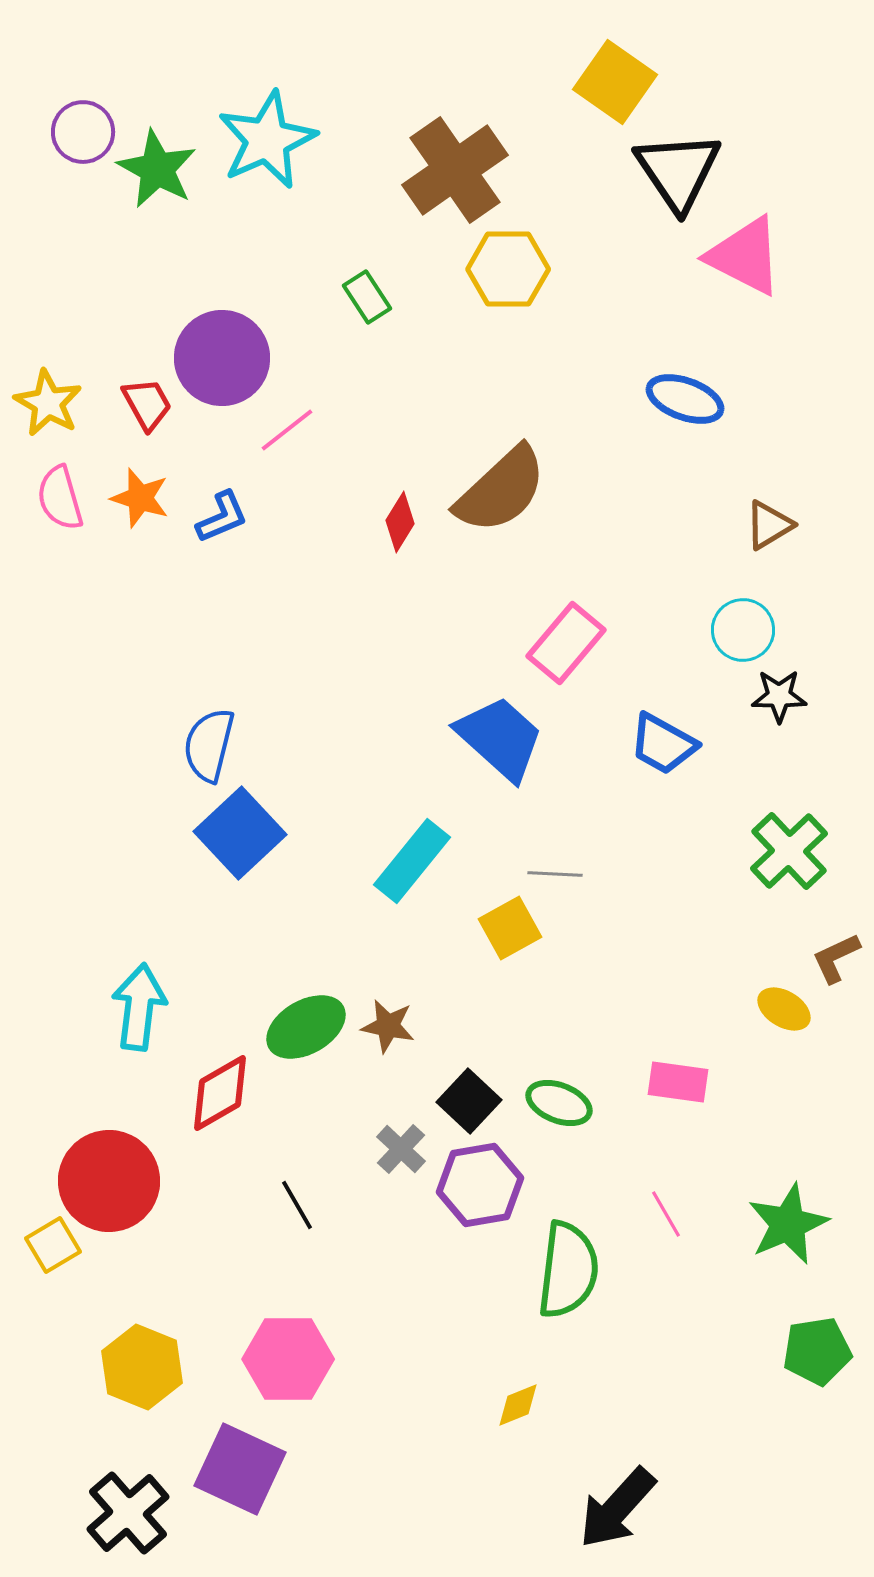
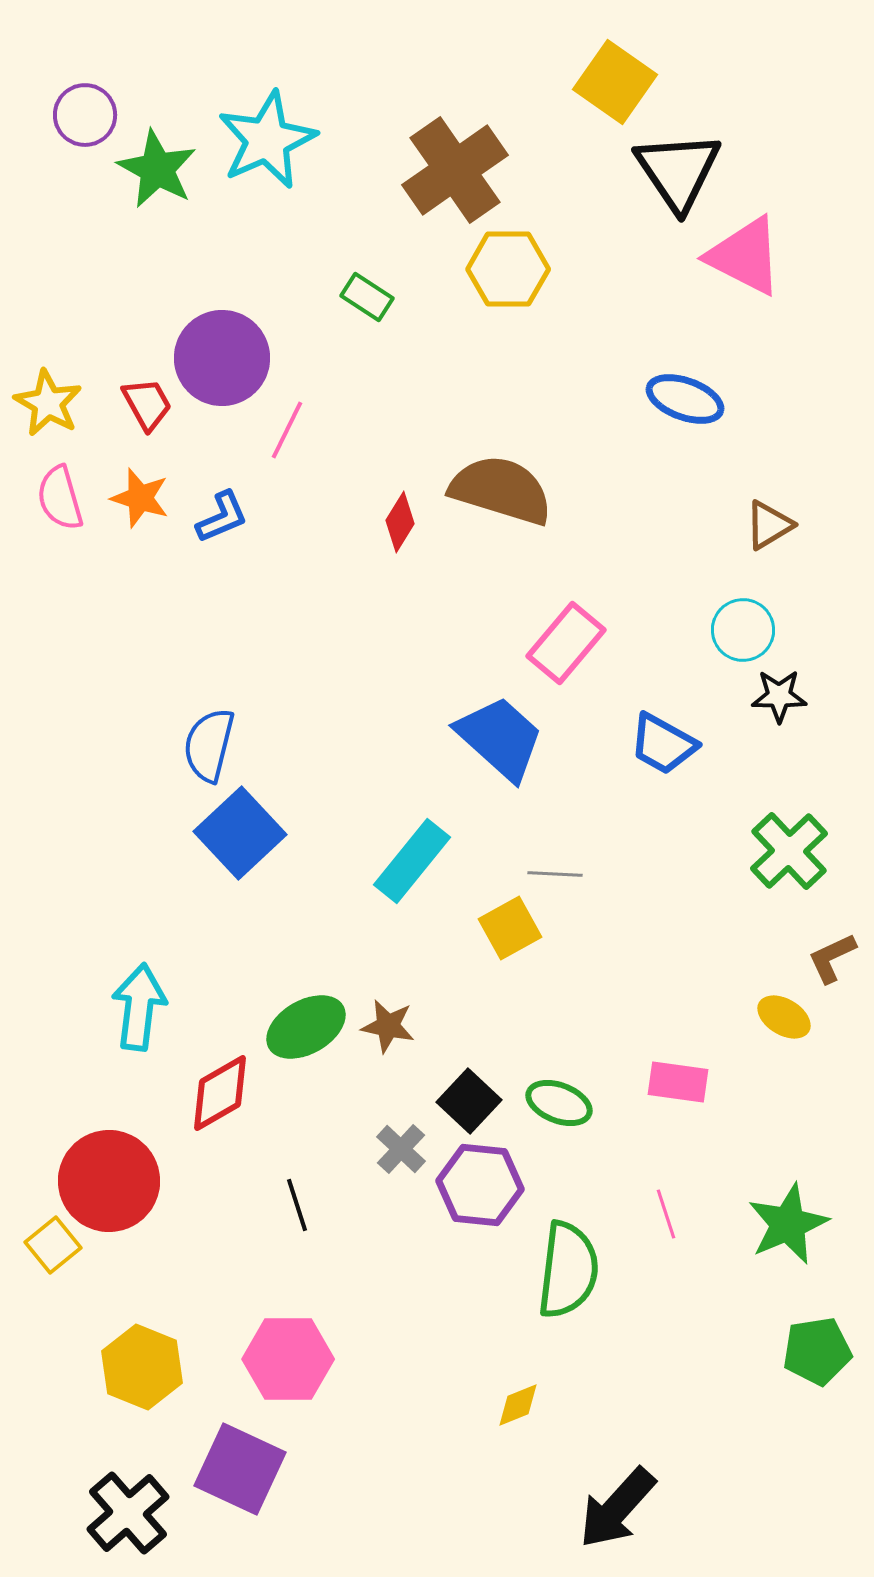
purple circle at (83, 132): moved 2 px right, 17 px up
green rectangle at (367, 297): rotated 24 degrees counterclockwise
pink line at (287, 430): rotated 26 degrees counterclockwise
brown semicircle at (501, 490): rotated 120 degrees counterclockwise
brown L-shape at (836, 958): moved 4 px left
yellow ellipse at (784, 1009): moved 8 px down
purple hexagon at (480, 1185): rotated 16 degrees clockwise
black line at (297, 1205): rotated 12 degrees clockwise
pink line at (666, 1214): rotated 12 degrees clockwise
yellow square at (53, 1245): rotated 8 degrees counterclockwise
